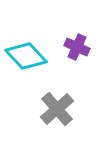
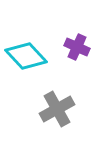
gray cross: rotated 12 degrees clockwise
